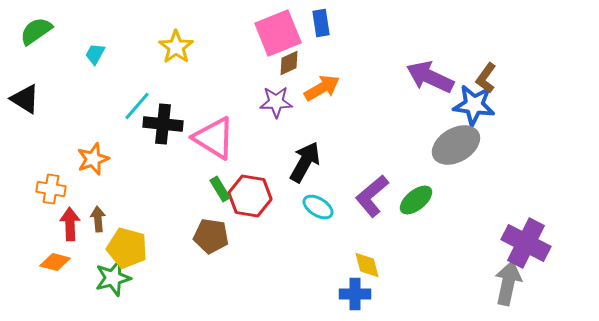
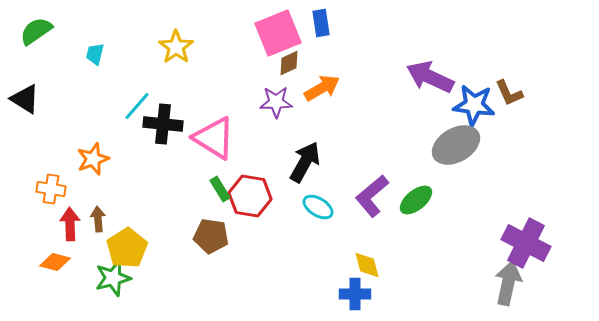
cyan trapezoid: rotated 15 degrees counterclockwise
brown L-shape: moved 23 px right, 15 px down; rotated 60 degrees counterclockwise
yellow pentagon: rotated 24 degrees clockwise
